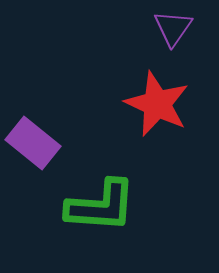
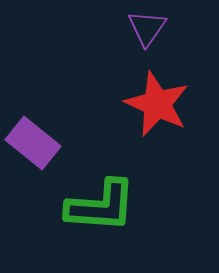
purple triangle: moved 26 px left
